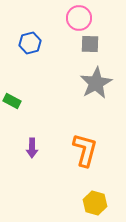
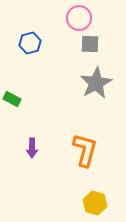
green rectangle: moved 2 px up
